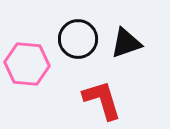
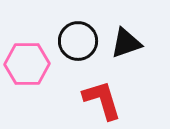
black circle: moved 2 px down
pink hexagon: rotated 6 degrees counterclockwise
